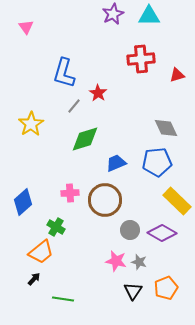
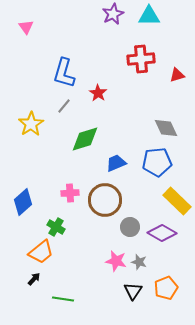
gray line: moved 10 px left
gray circle: moved 3 px up
